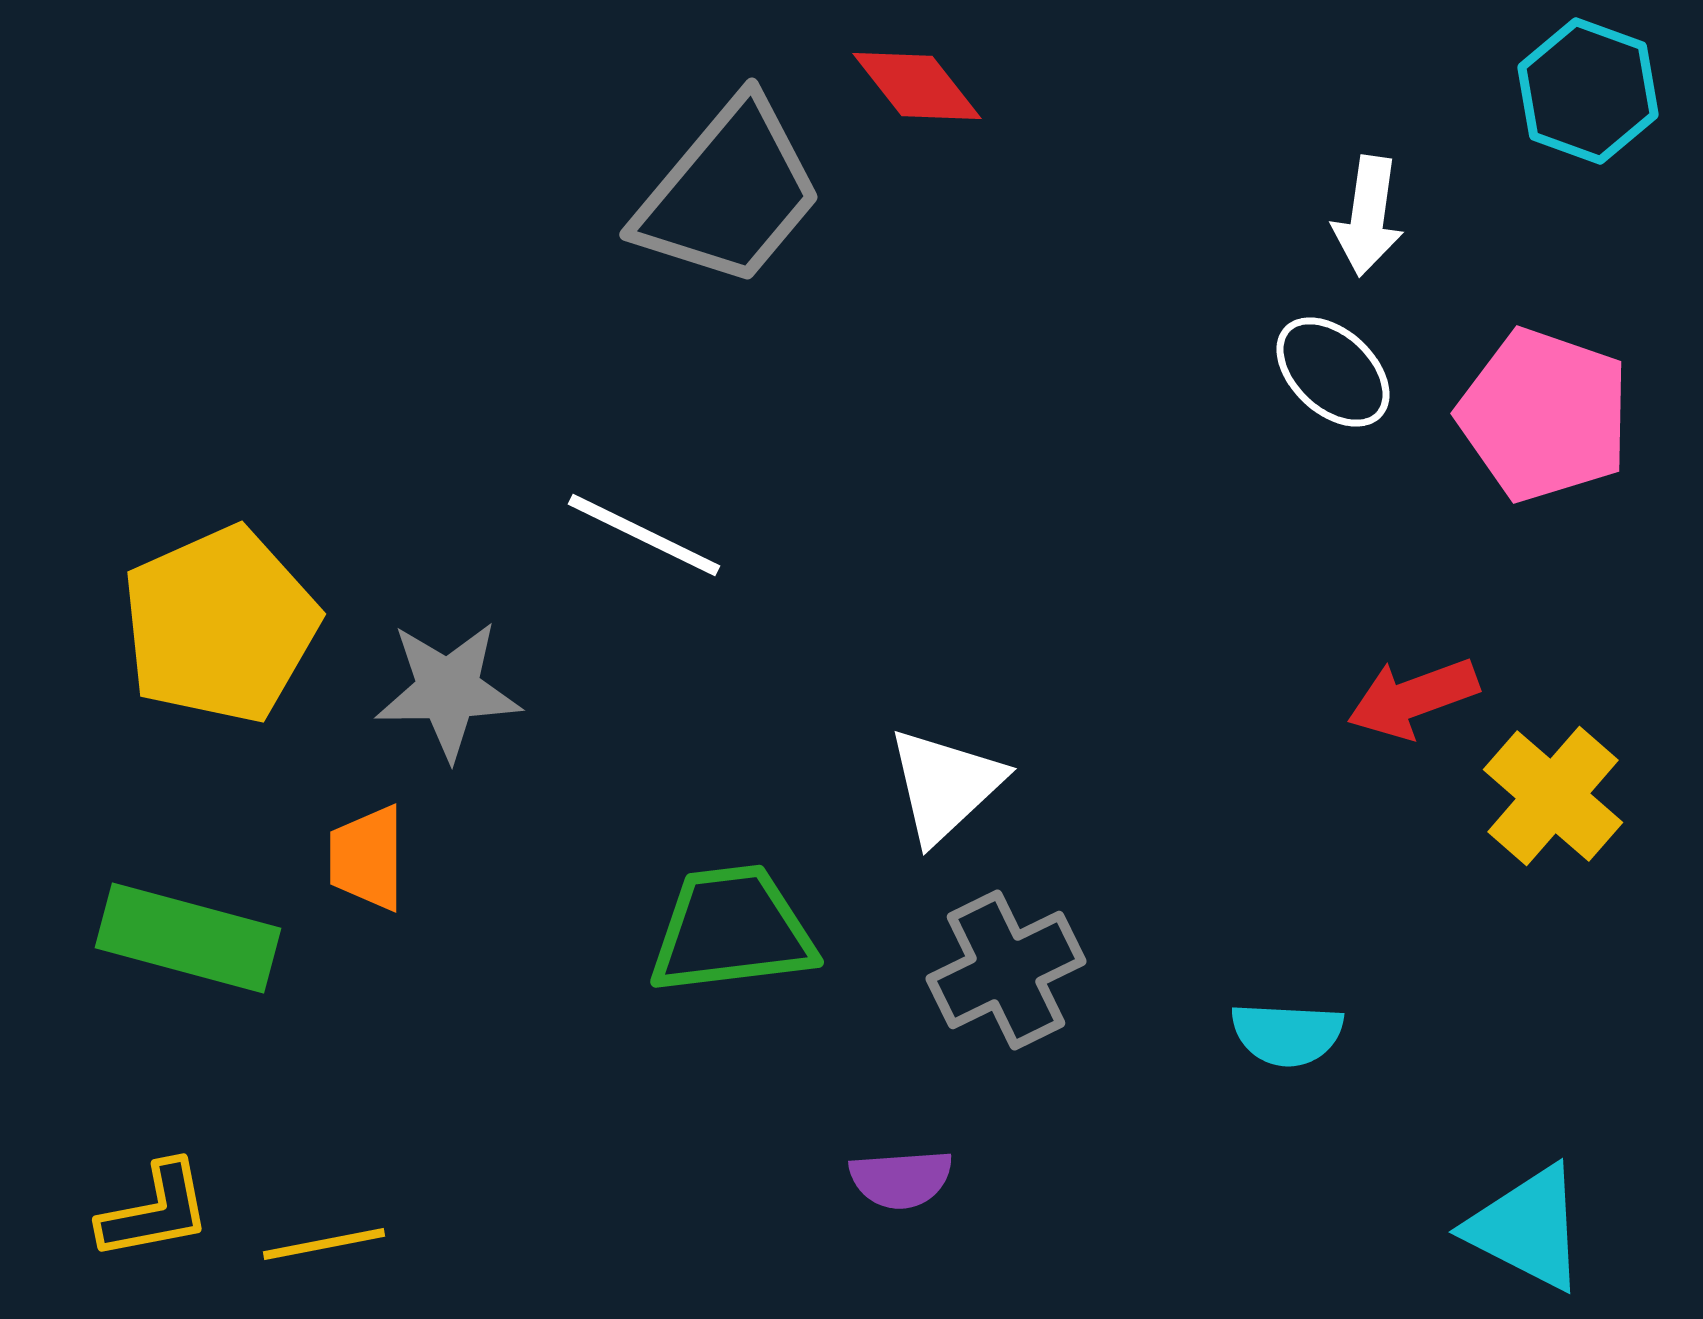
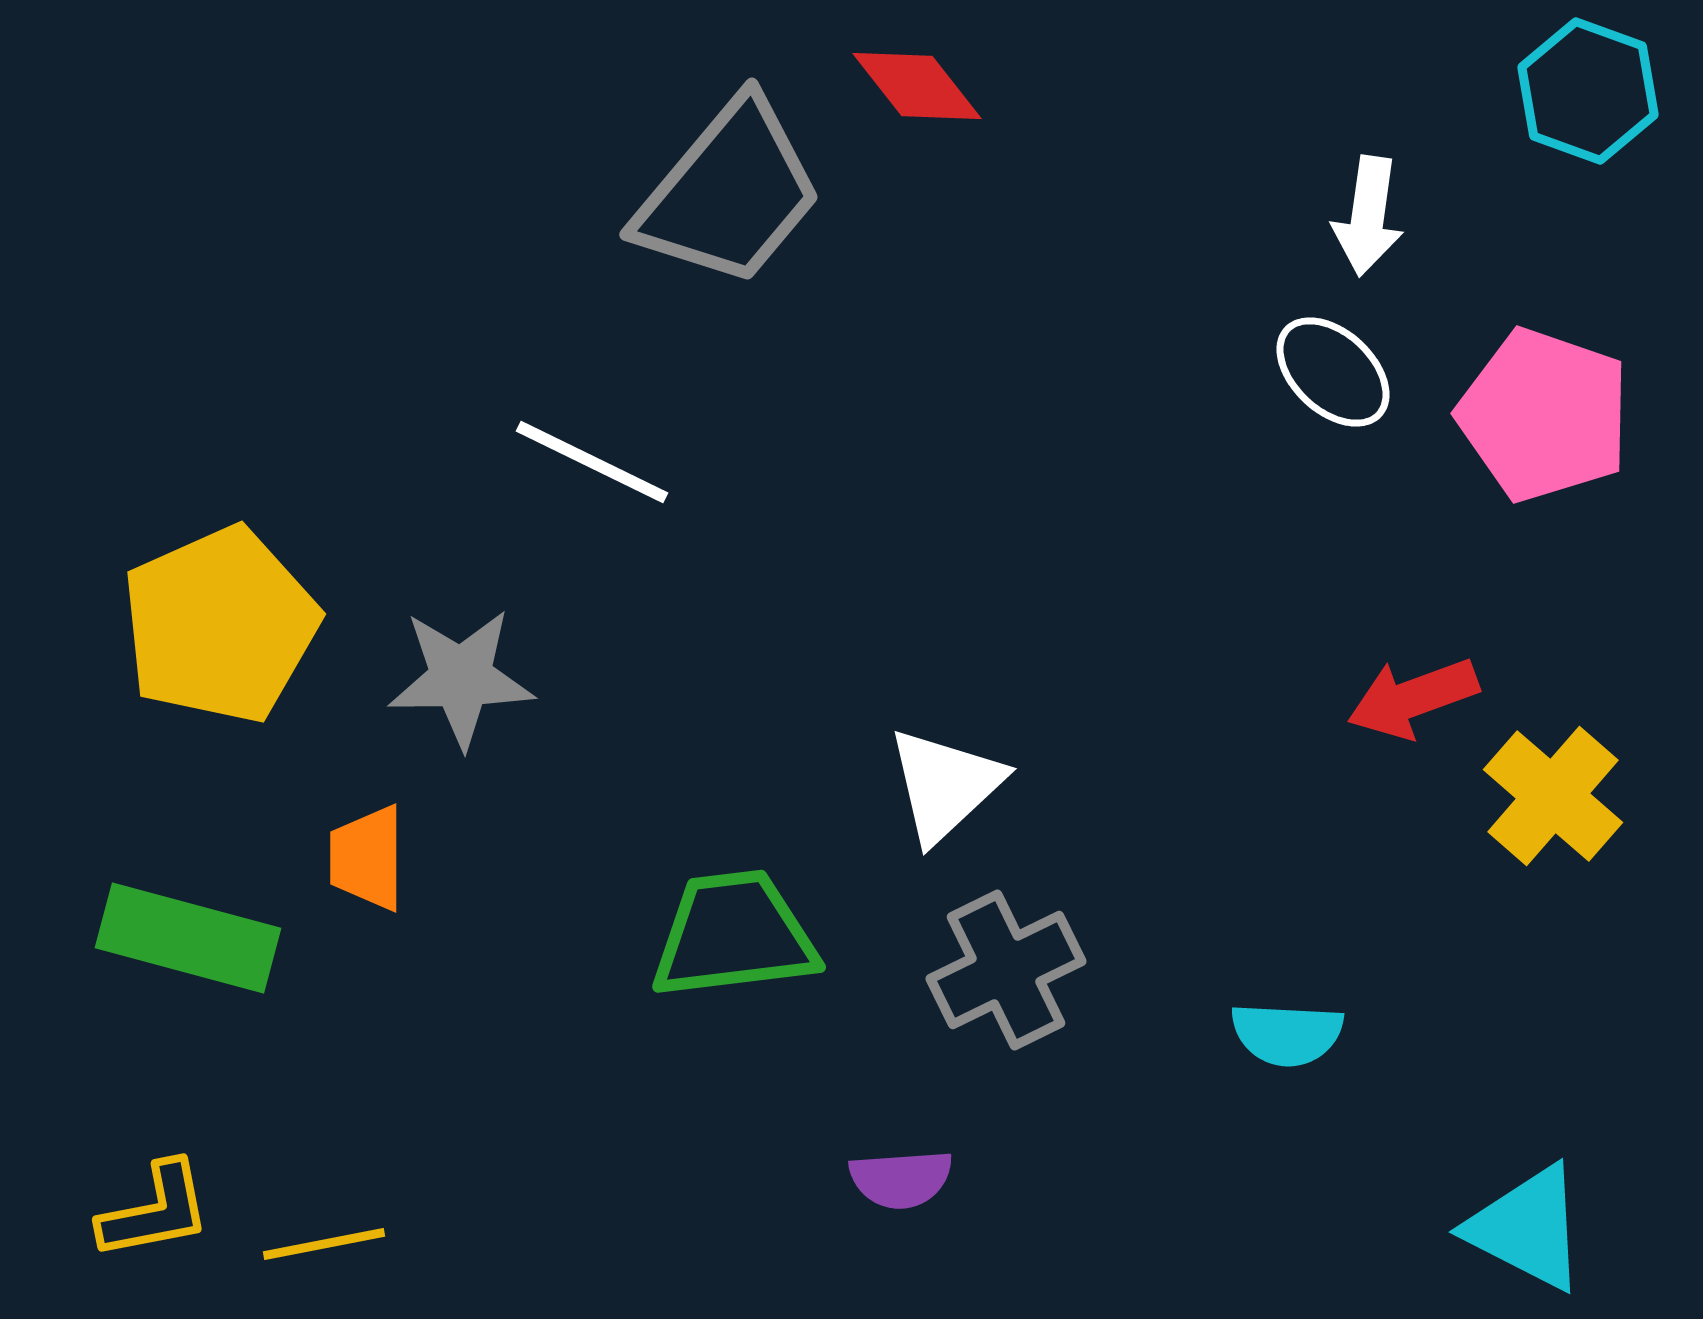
white line: moved 52 px left, 73 px up
gray star: moved 13 px right, 12 px up
green trapezoid: moved 2 px right, 5 px down
